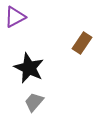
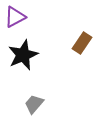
black star: moved 6 px left, 13 px up; rotated 24 degrees clockwise
gray trapezoid: moved 2 px down
